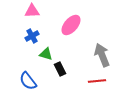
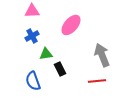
green triangle: rotated 24 degrees counterclockwise
blue semicircle: moved 5 px right; rotated 18 degrees clockwise
